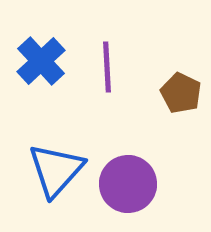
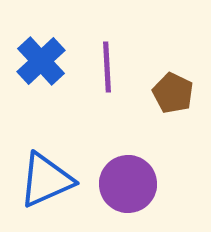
brown pentagon: moved 8 px left
blue triangle: moved 10 px left, 10 px down; rotated 24 degrees clockwise
